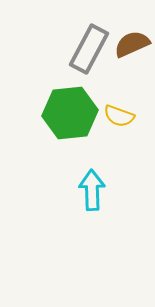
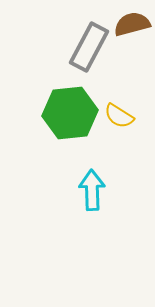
brown semicircle: moved 20 px up; rotated 9 degrees clockwise
gray rectangle: moved 2 px up
yellow semicircle: rotated 12 degrees clockwise
